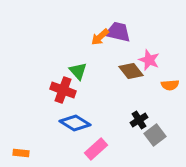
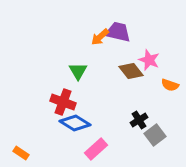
green triangle: rotated 12 degrees clockwise
orange semicircle: rotated 24 degrees clockwise
red cross: moved 12 px down
orange rectangle: rotated 28 degrees clockwise
